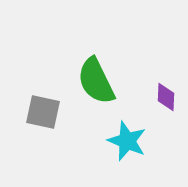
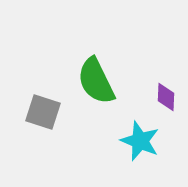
gray square: rotated 6 degrees clockwise
cyan star: moved 13 px right
